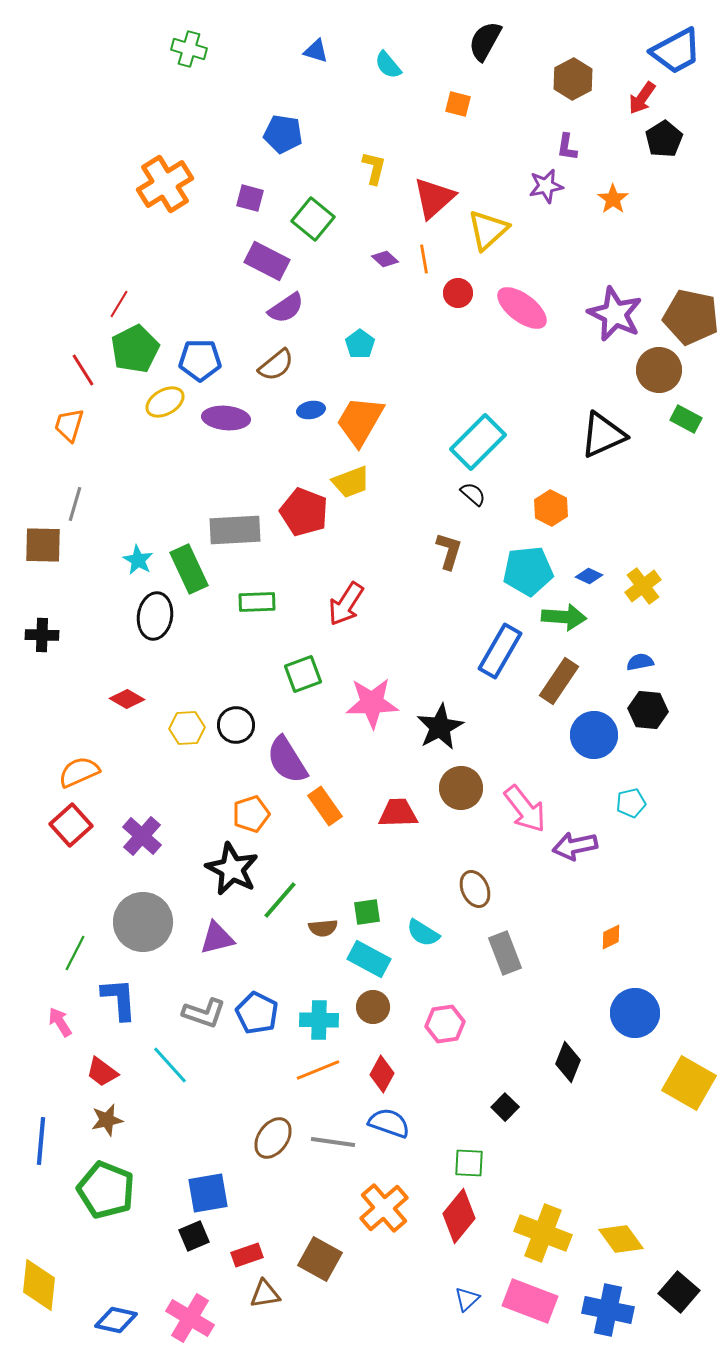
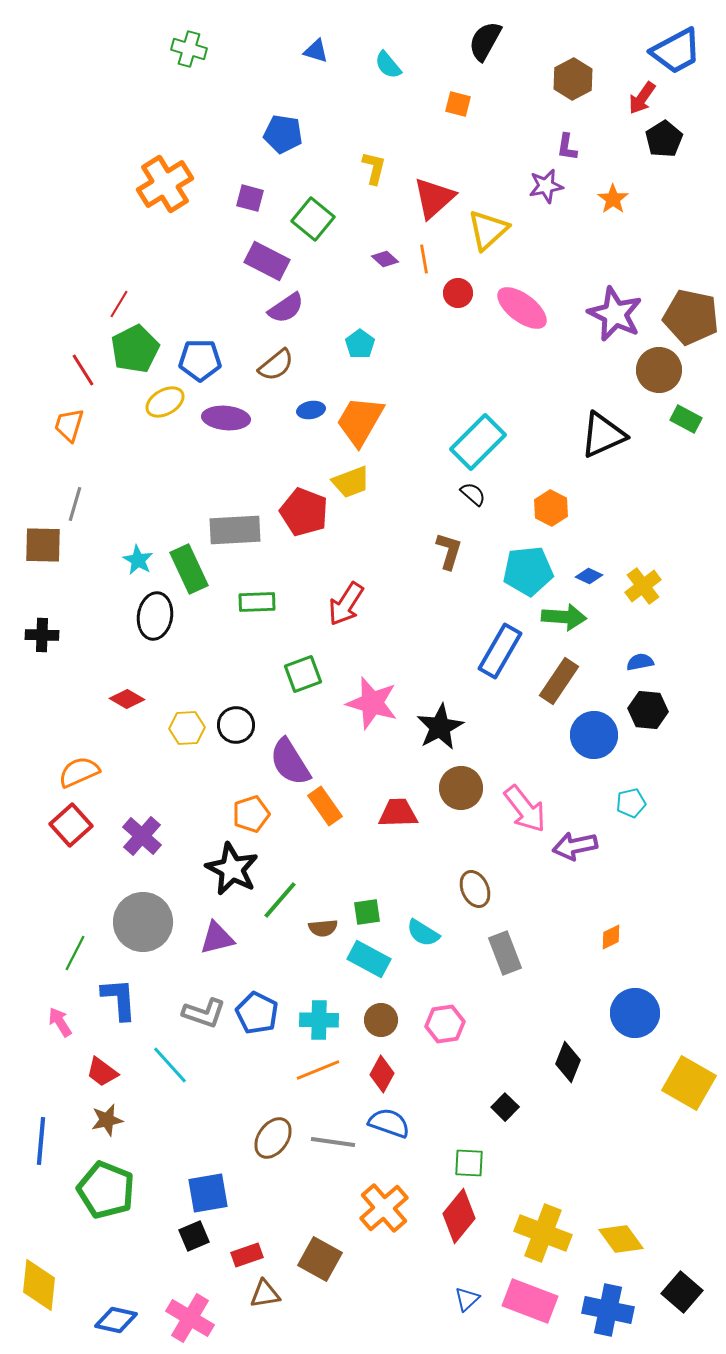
pink star at (372, 703): rotated 18 degrees clockwise
purple semicircle at (287, 760): moved 3 px right, 2 px down
brown circle at (373, 1007): moved 8 px right, 13 px down
black square at (679, 1292): moved 3 px right
